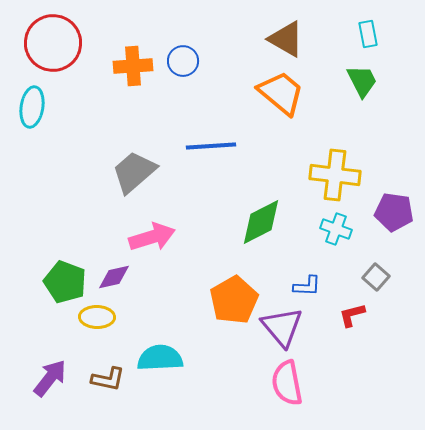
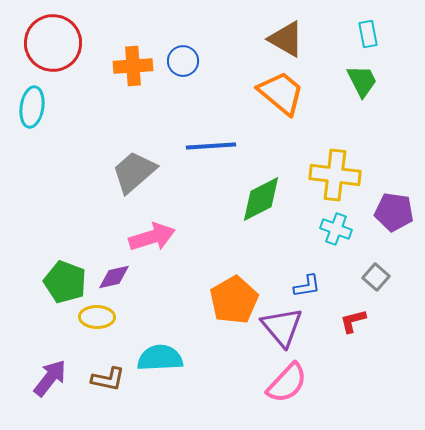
green diamond: moved 23 px up
blue L-shape: rotated 12 degrees counterclockwise
red L-shape: moved 1 px right, 6 px down
pink semicircle: rotated 126 degrees counterclockwise
